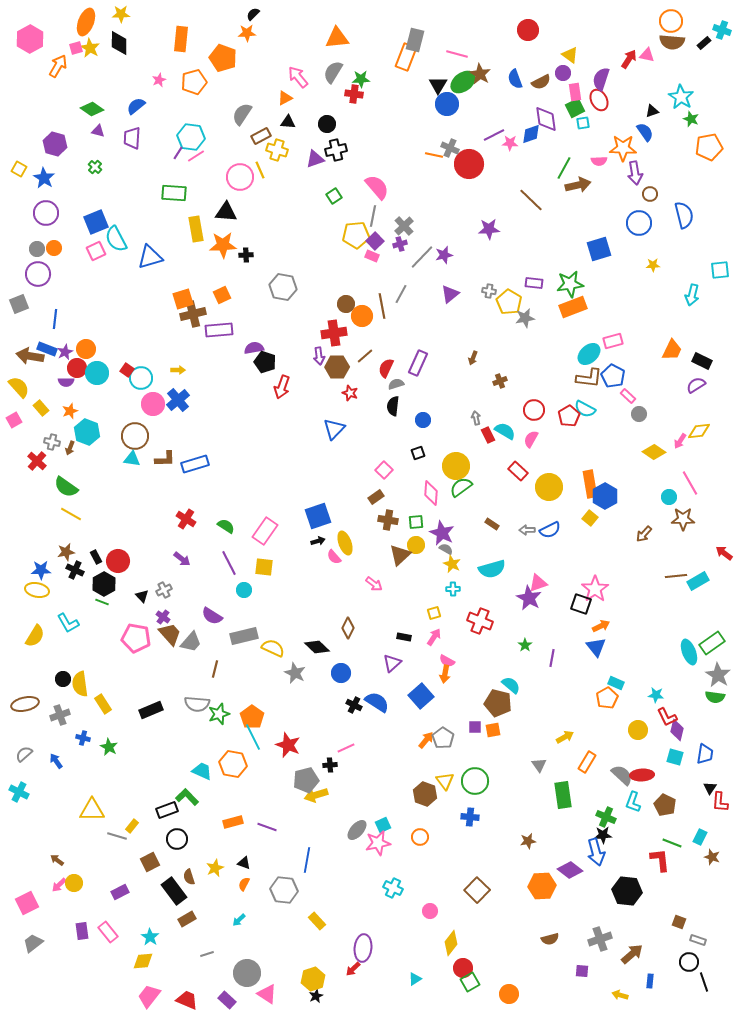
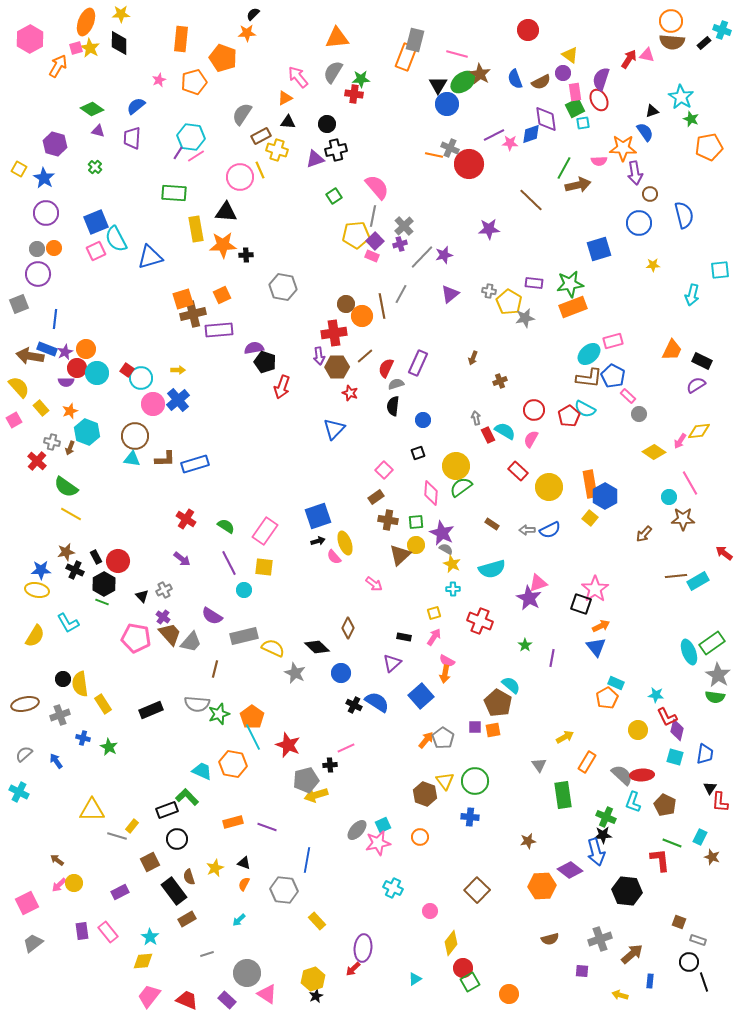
brown pentagon at (498, 703): rotated 16 degrees clockwise
